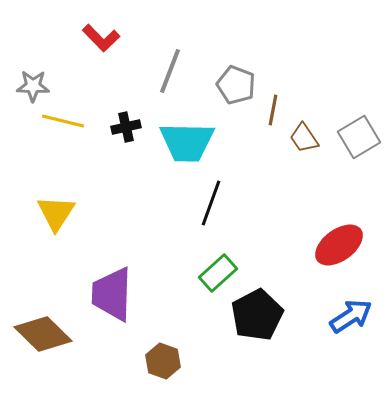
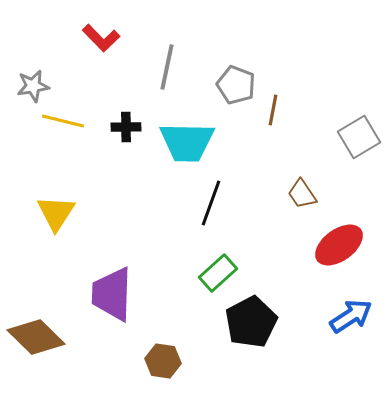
gray line: moved 3 px left, 4 px up; rotated 9 degrees counterclockwise
gray star: rotated 12 degrees counterclockwise
black cross: rotated 12 degrees clockwise
brown trapezoid: moved 2 px left, 56 px down
black pentagon: moved 6 px left, 7 px down
brown diamond: moved 7 px left, 3 px down
brown hexagon: rotated 12 degrees counterclockwise
